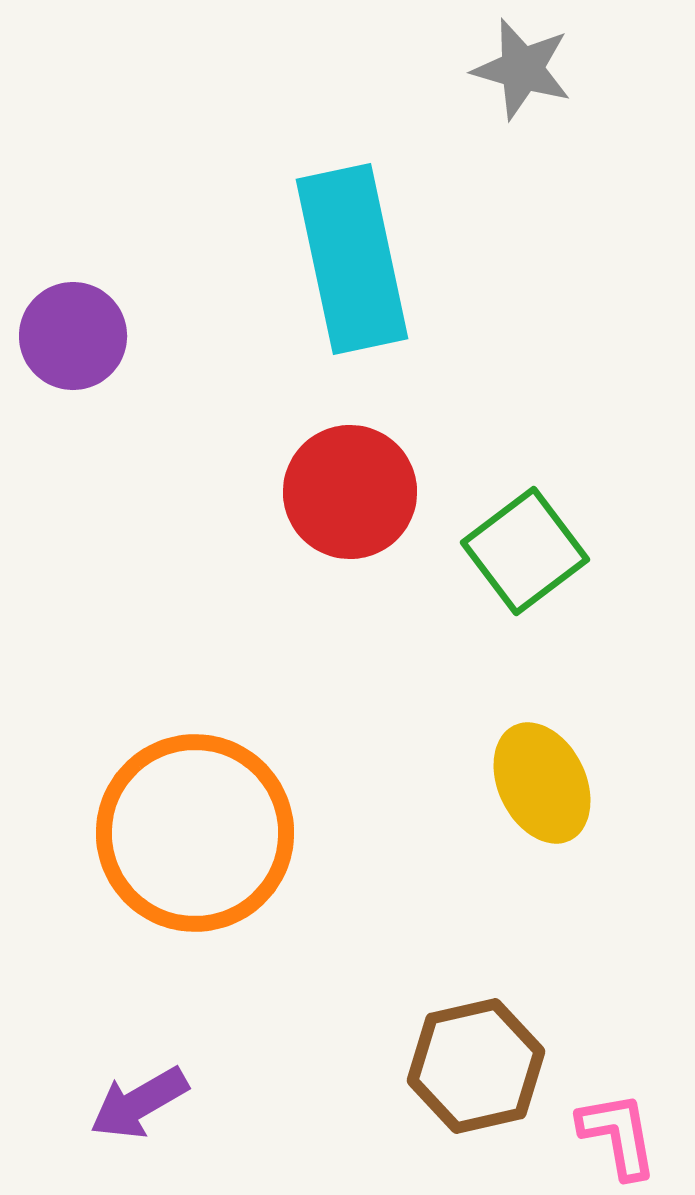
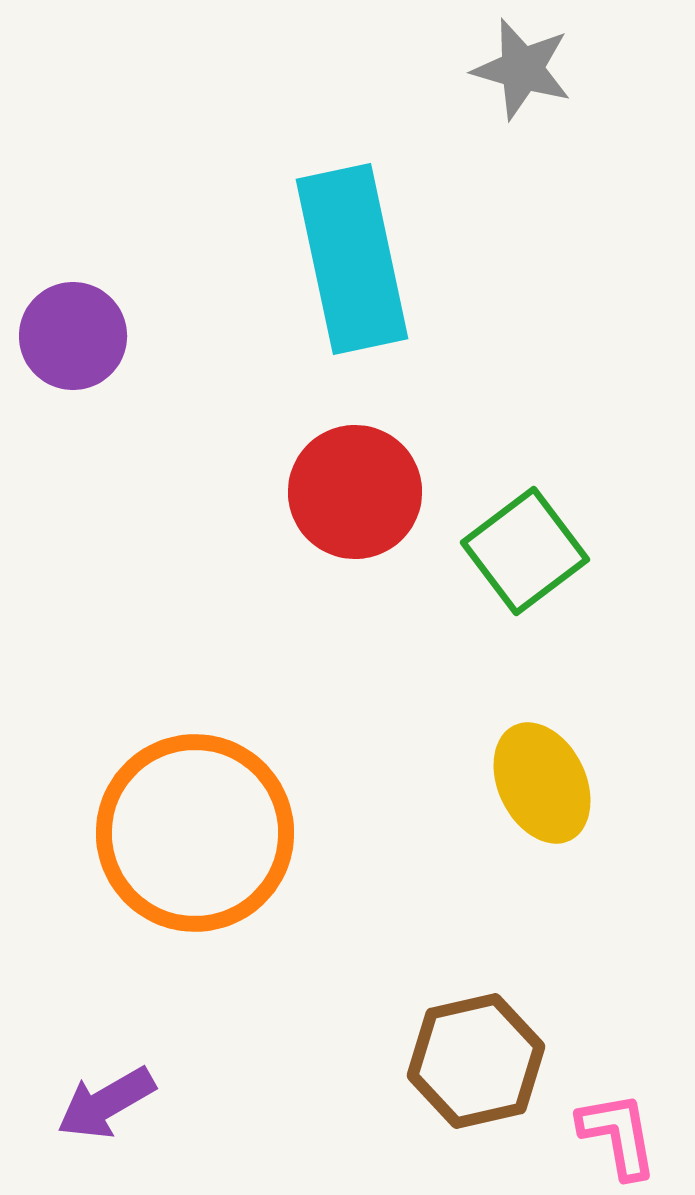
red circle: moved 5 px right
brown hexagon: moved 5 px up
purple arrow: moved 33 px left
